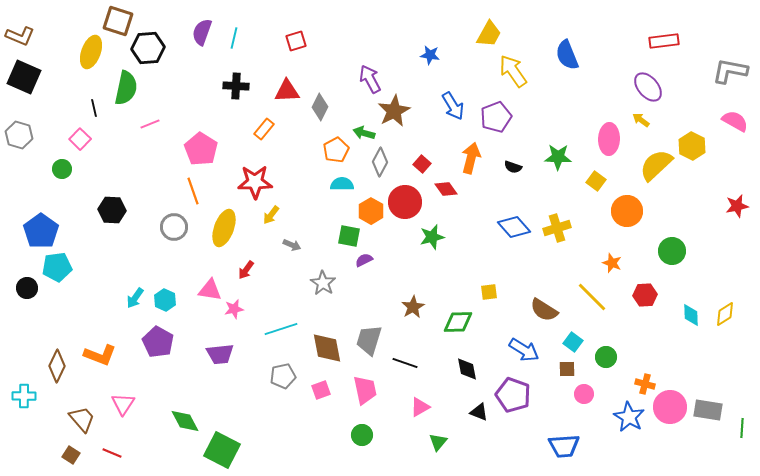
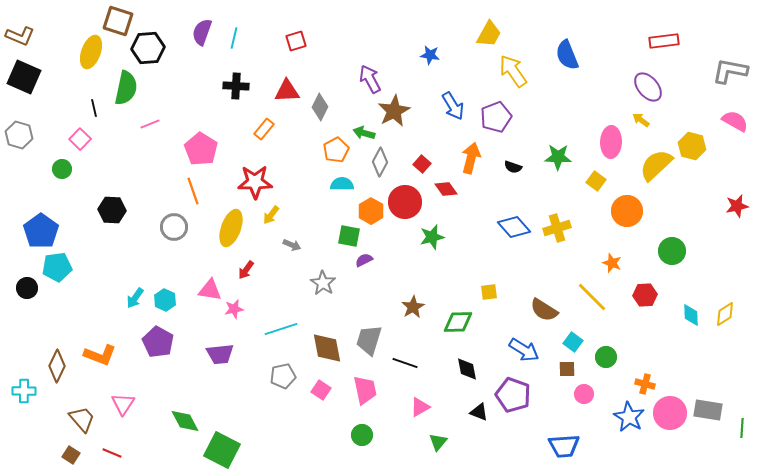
pink ellipse at (609, 139): moved 2 px right, 3 px down
yellow hexagon at (692, 146): rotated 12 degrees counterclockwise
yellow ellipse at (224, 228): moved 7 px right
pink square at (321, 390): rotated 36 degrees counterclockwise
cyan cross at (24, 396): moved 5 px up
pink circle at (670, 407): moved 6 px down
